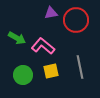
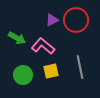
purple triangle: moved 1 px right, 7 px down; rotated 16 degrees counterclockwise
